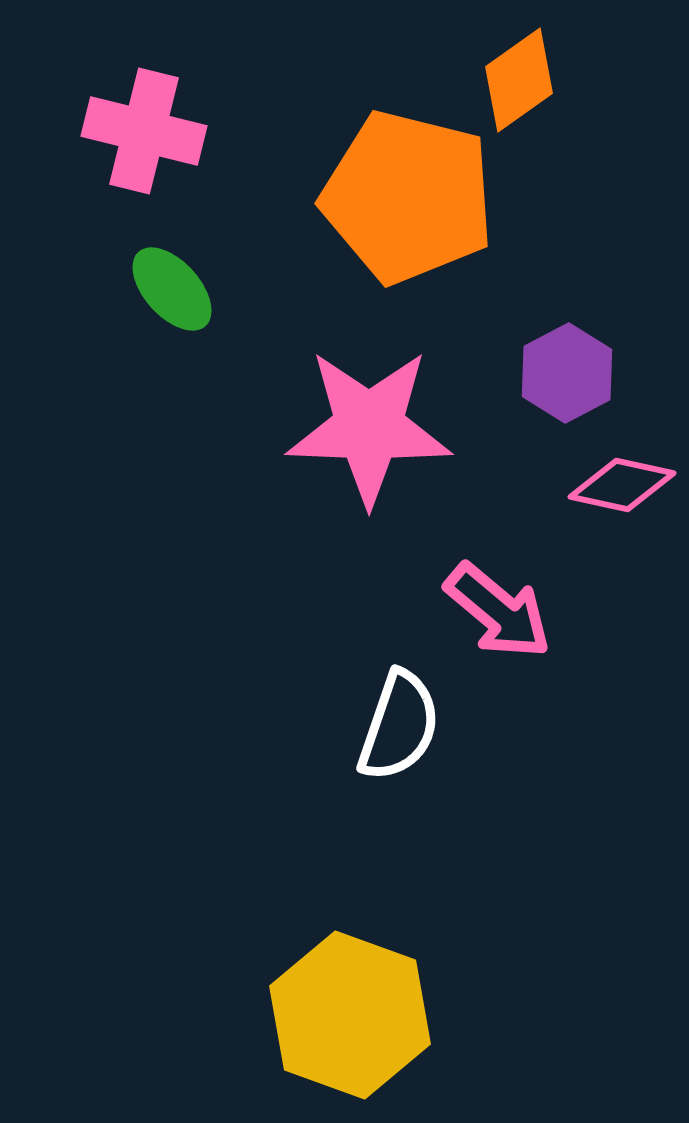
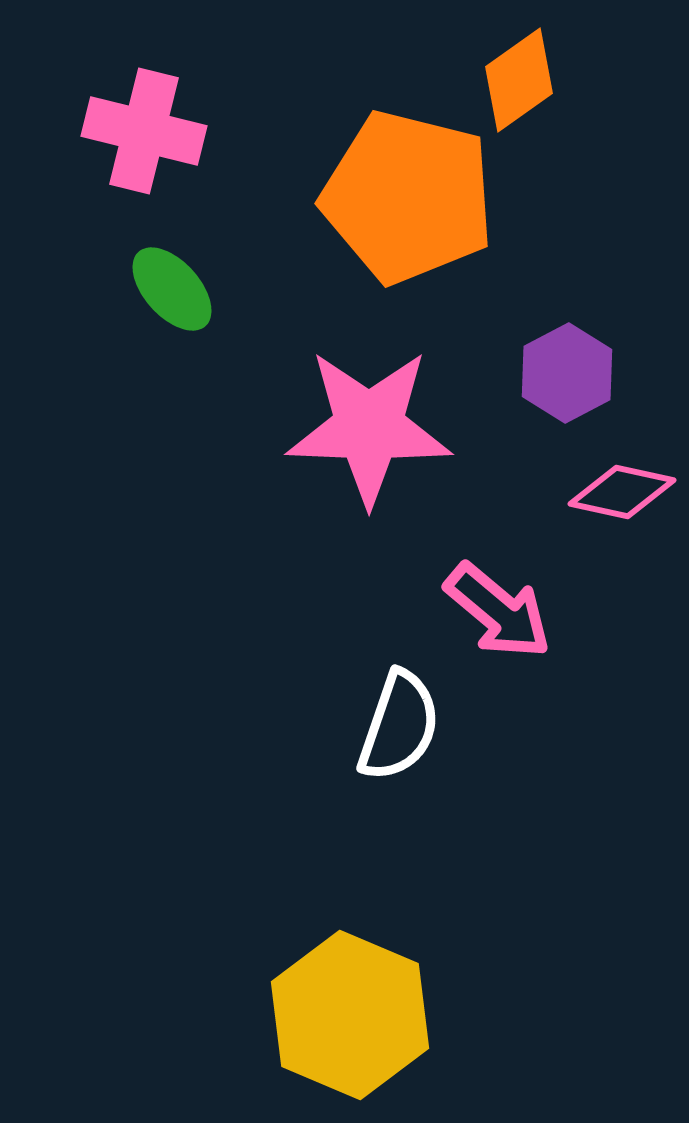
pink diamond: moved 7 px down
yellow hexagon: rotated 3 degrees clockwise
